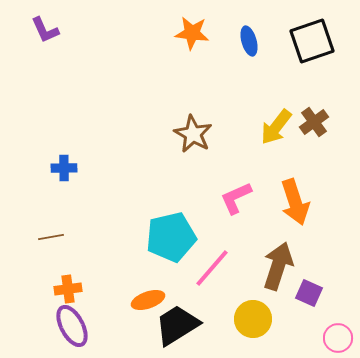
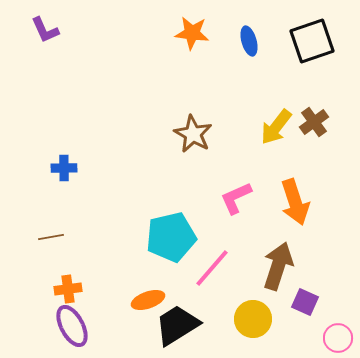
purple square: moved 4 px left, 9 px down
